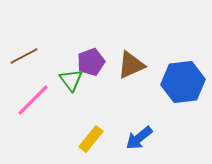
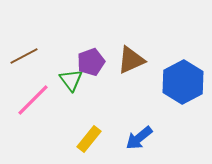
brown triangle: moved 5 px up
blue hexagon: rotated 21 degrees counterclockwise
yellow rectangle: moved 2 px left
